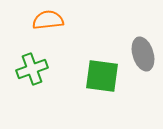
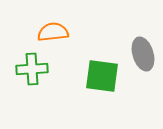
orange semicircle: moved 5 px right, 12 px down
green cross: rotated 16 degrees clockwise
